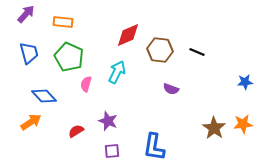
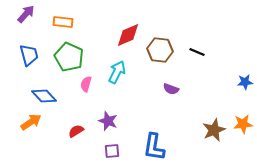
blue trapezoid: moved 2 px down
brown star: moved 2 px down; rotated 15 degrees clockwise
